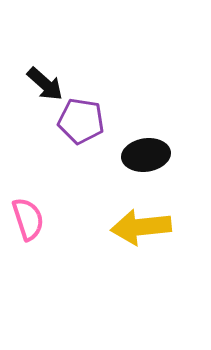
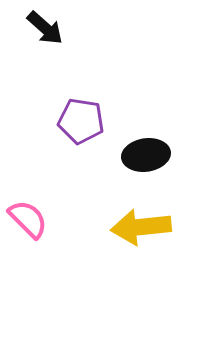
black arrow: moved 56 px up
pink semicircle: rotated 27 degrees counterclockwise
